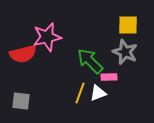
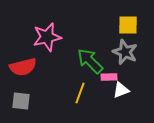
red semicircle: moved 13 px down
white triangle: moved 23 px right, 3 px up
